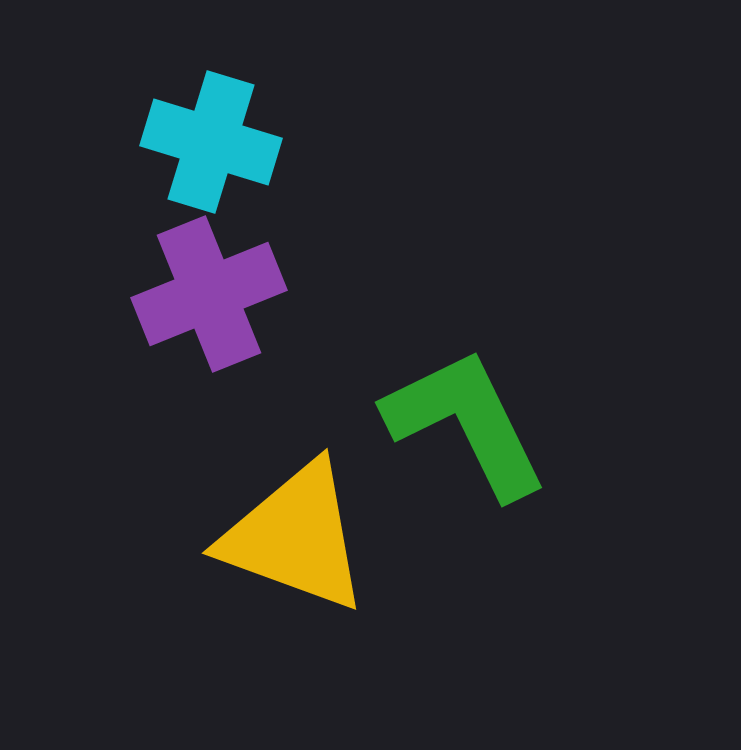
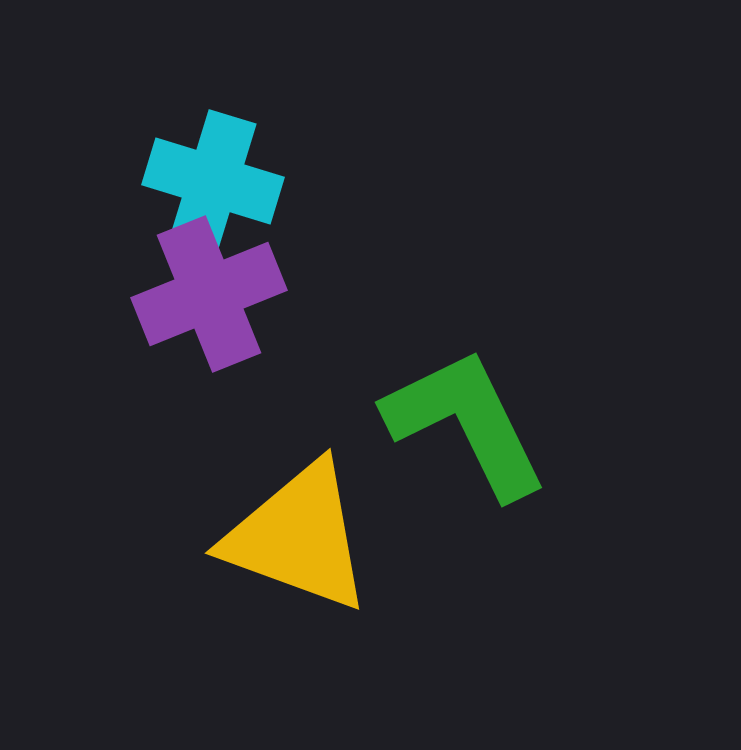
cyan cross: moved 2 px right, 39 px down
yellow triangle: moved 3 px right
